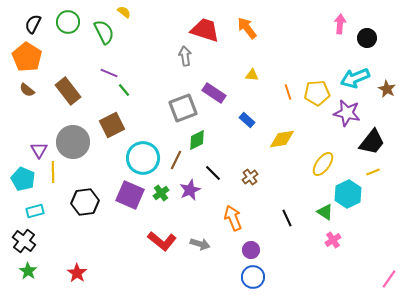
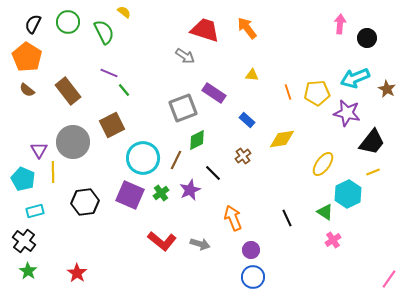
gray arrow at (185, 56): rotated 132 degrees clockwise
brown cross at (250, 177): moved 7 px left, 21 px up
